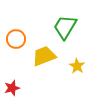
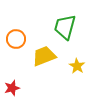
green trapezoid: rotated 16 degrees counterclockwise
